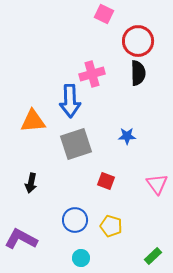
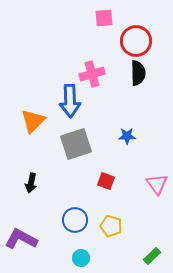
pink square: moved 4 px down; rotated 30 degrees counterclockwise
red circle: moved 2 px left
orange triangle: rotated 40 degrees counterclockwise
green rectangle: moved 1 px left
